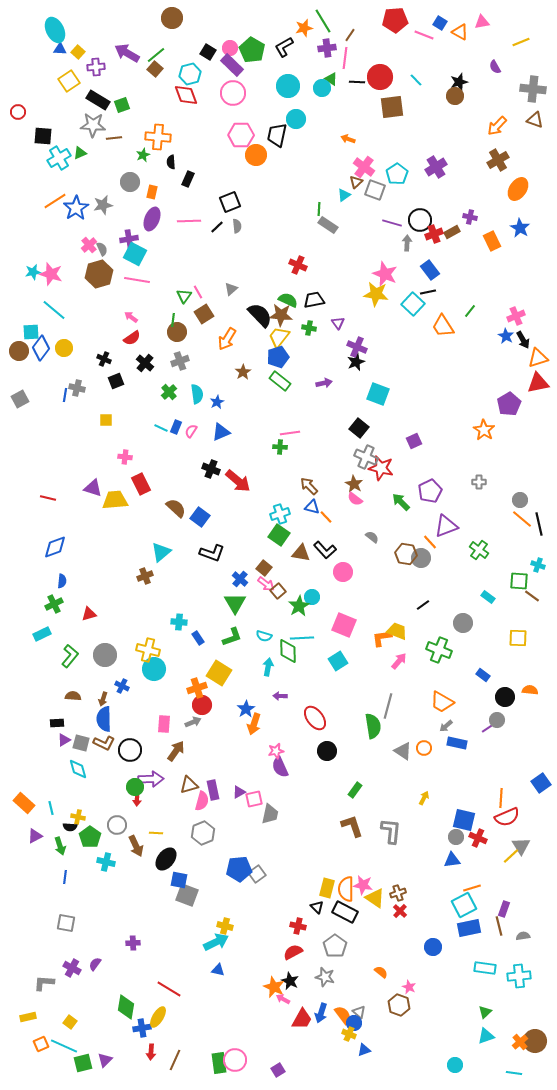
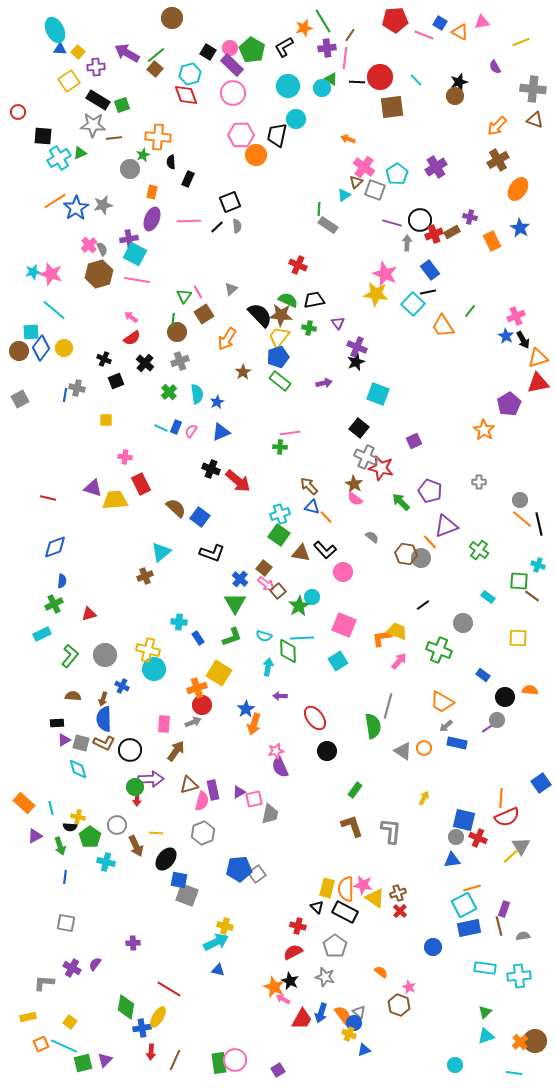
gray circle at (130, 182): moved 13 px up
purple pentagon at (430, 491): rotated 25 degrees counterclockwise
